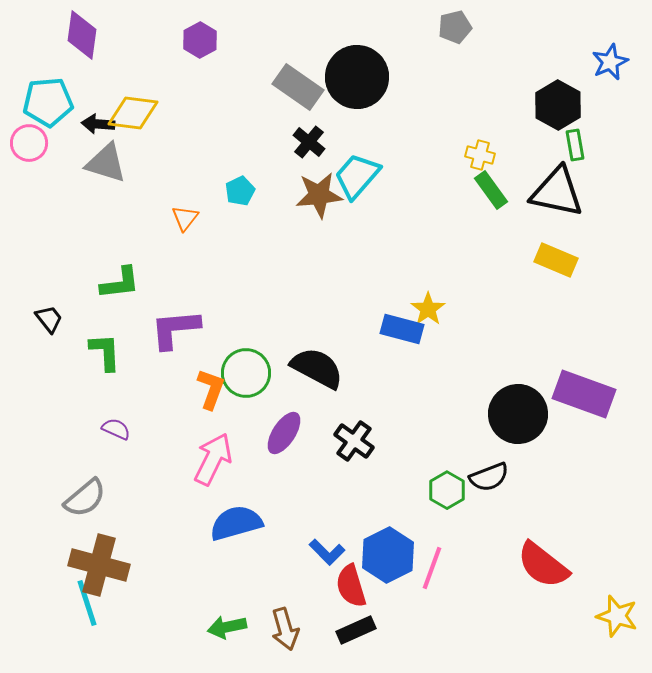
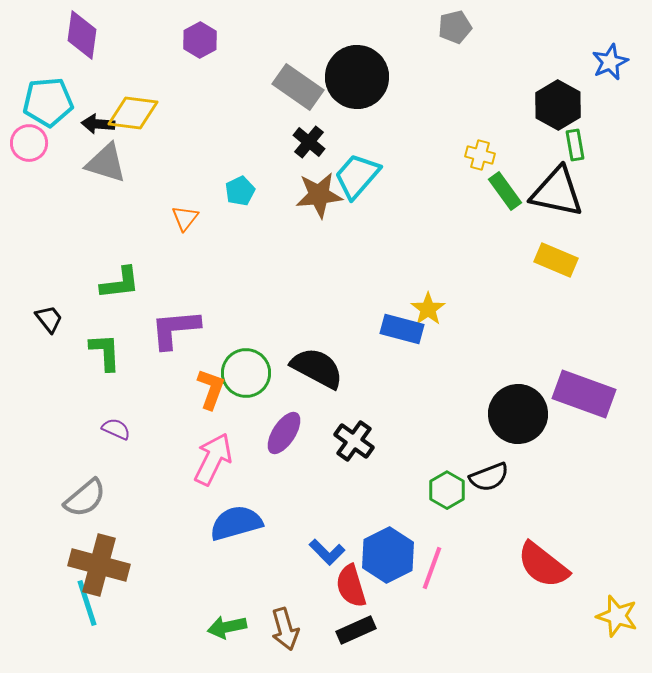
green rectangle at (491, 190): moved 14 px right, 1 px down
